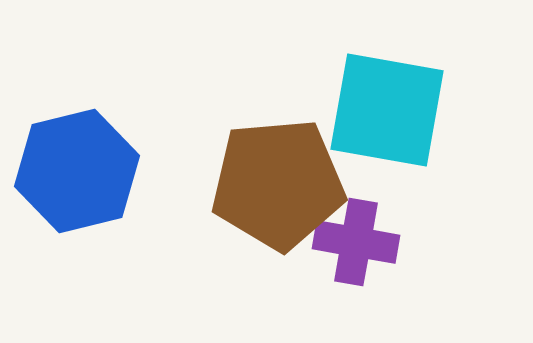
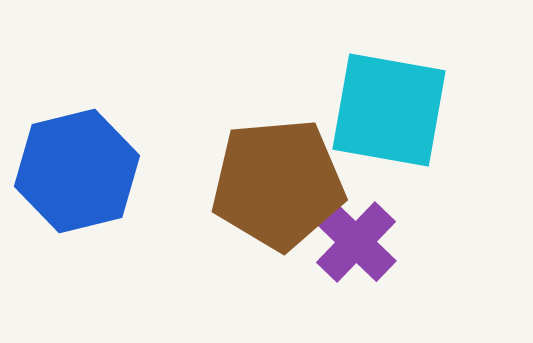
cyan square: moved 2 px right
purple cross: rotated 34 degrees clockwise
